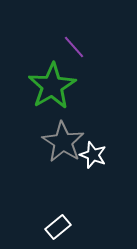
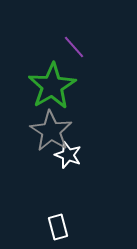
gray star: moved 12 px left, 11 px up
white star: moved 25 px left
white rectangle: rotated 65 degrees counterclockwise
